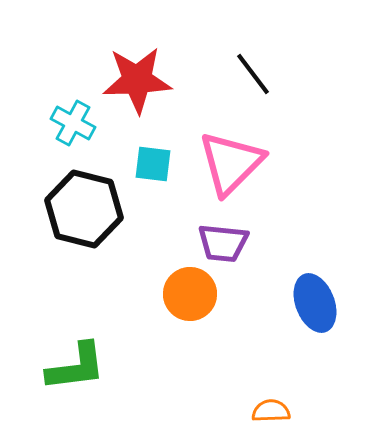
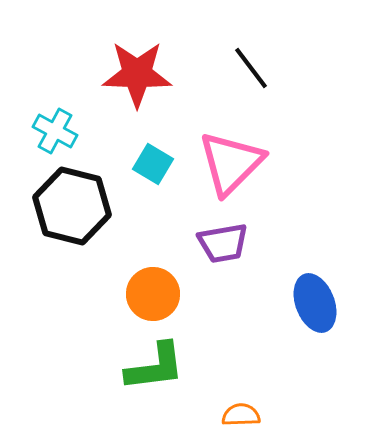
black line: moved 2 px left, 6 px up
red star: moved 6 px up; rotated 4 degrees clockwise
cyan cross: moved 18 px left, 8 px down
cyan square: rotated 24 degrees clockwise
black hexagon: moved 12 px left, 3 px up
purple trapezoid: rotated 16 degrees counterclockwise
orange circle: moved 37 px left
green L-shape: moved 79 px right
orange semicircle: moved 30 px left, 4 px down
